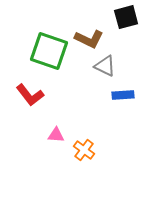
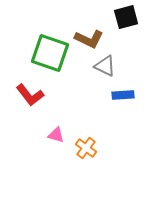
green square: moved 1 px right, 2 px down
pink triangle: rotated 12 degrees clockwise
orange cross: moved 2 px right, 2 px up
